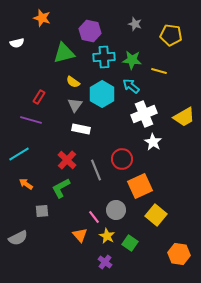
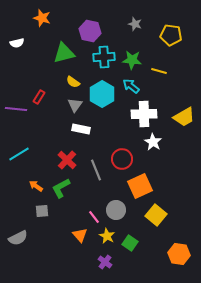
white cross: rotated 20 degrees clockwise
purple line: moved 15 px left, 11 px up; rotated 10 degrees counterclockwise
orange arrow: moved 10 px right, 2 px down
